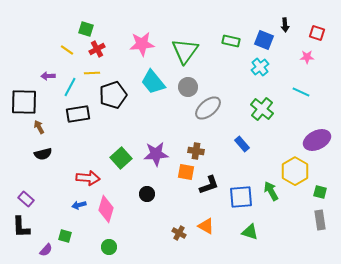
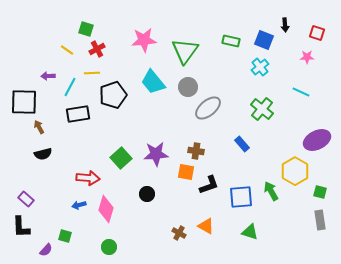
pink star at (142, 44): moved 2 px right, 4 px up
